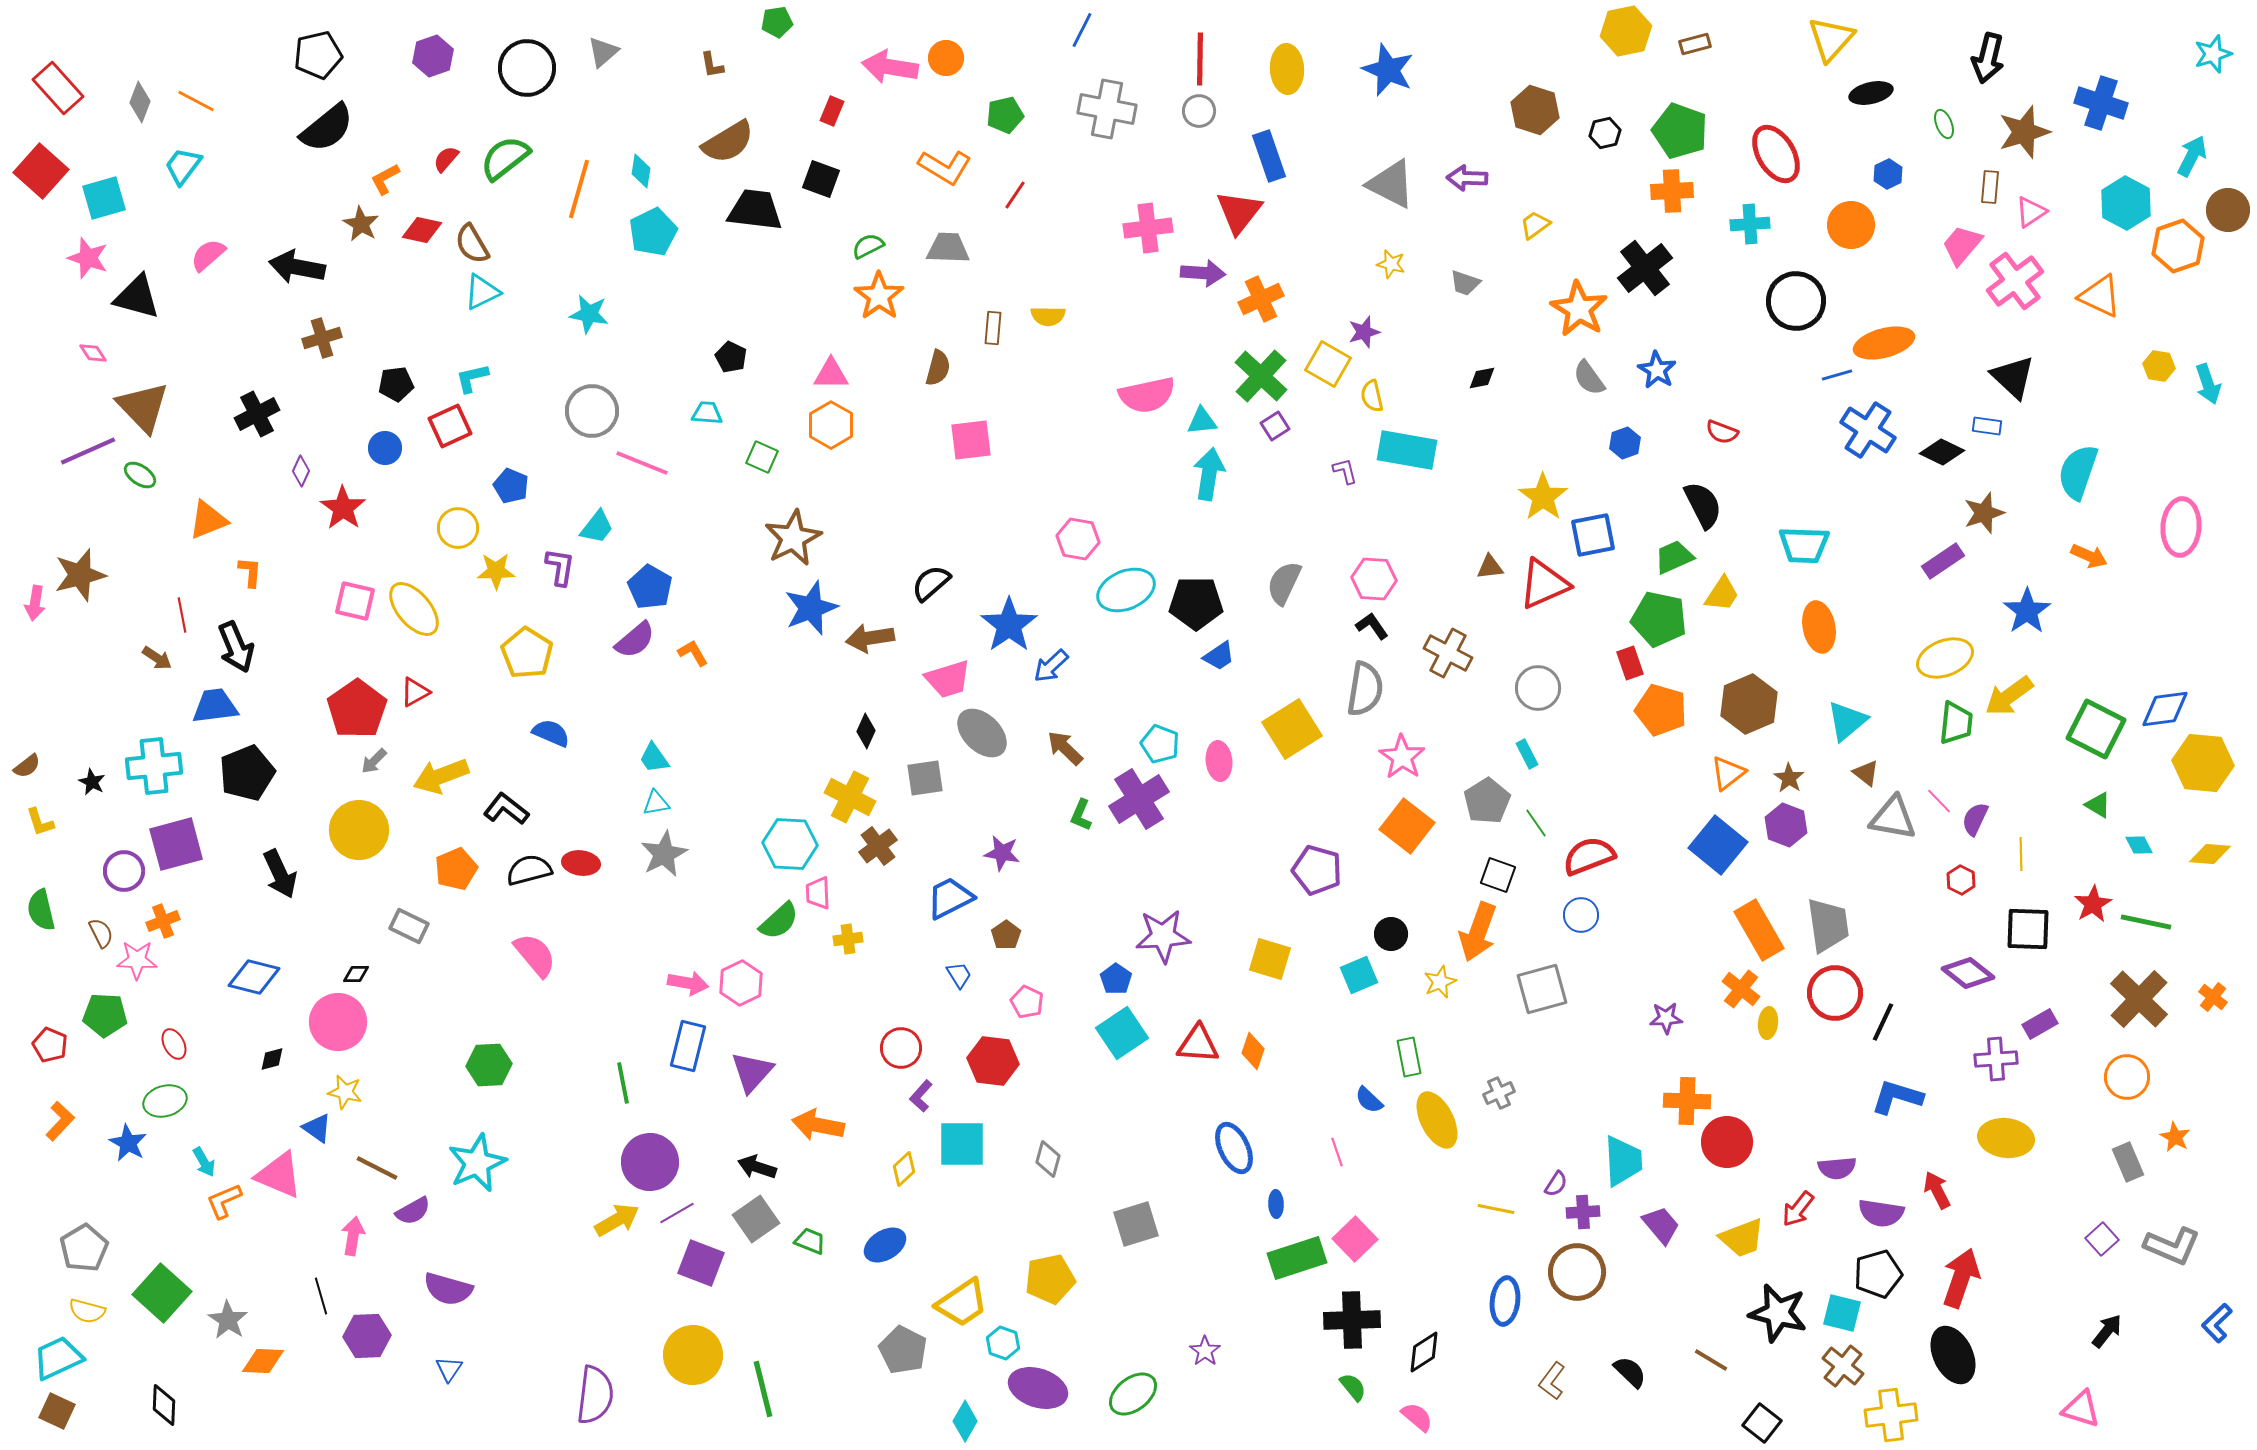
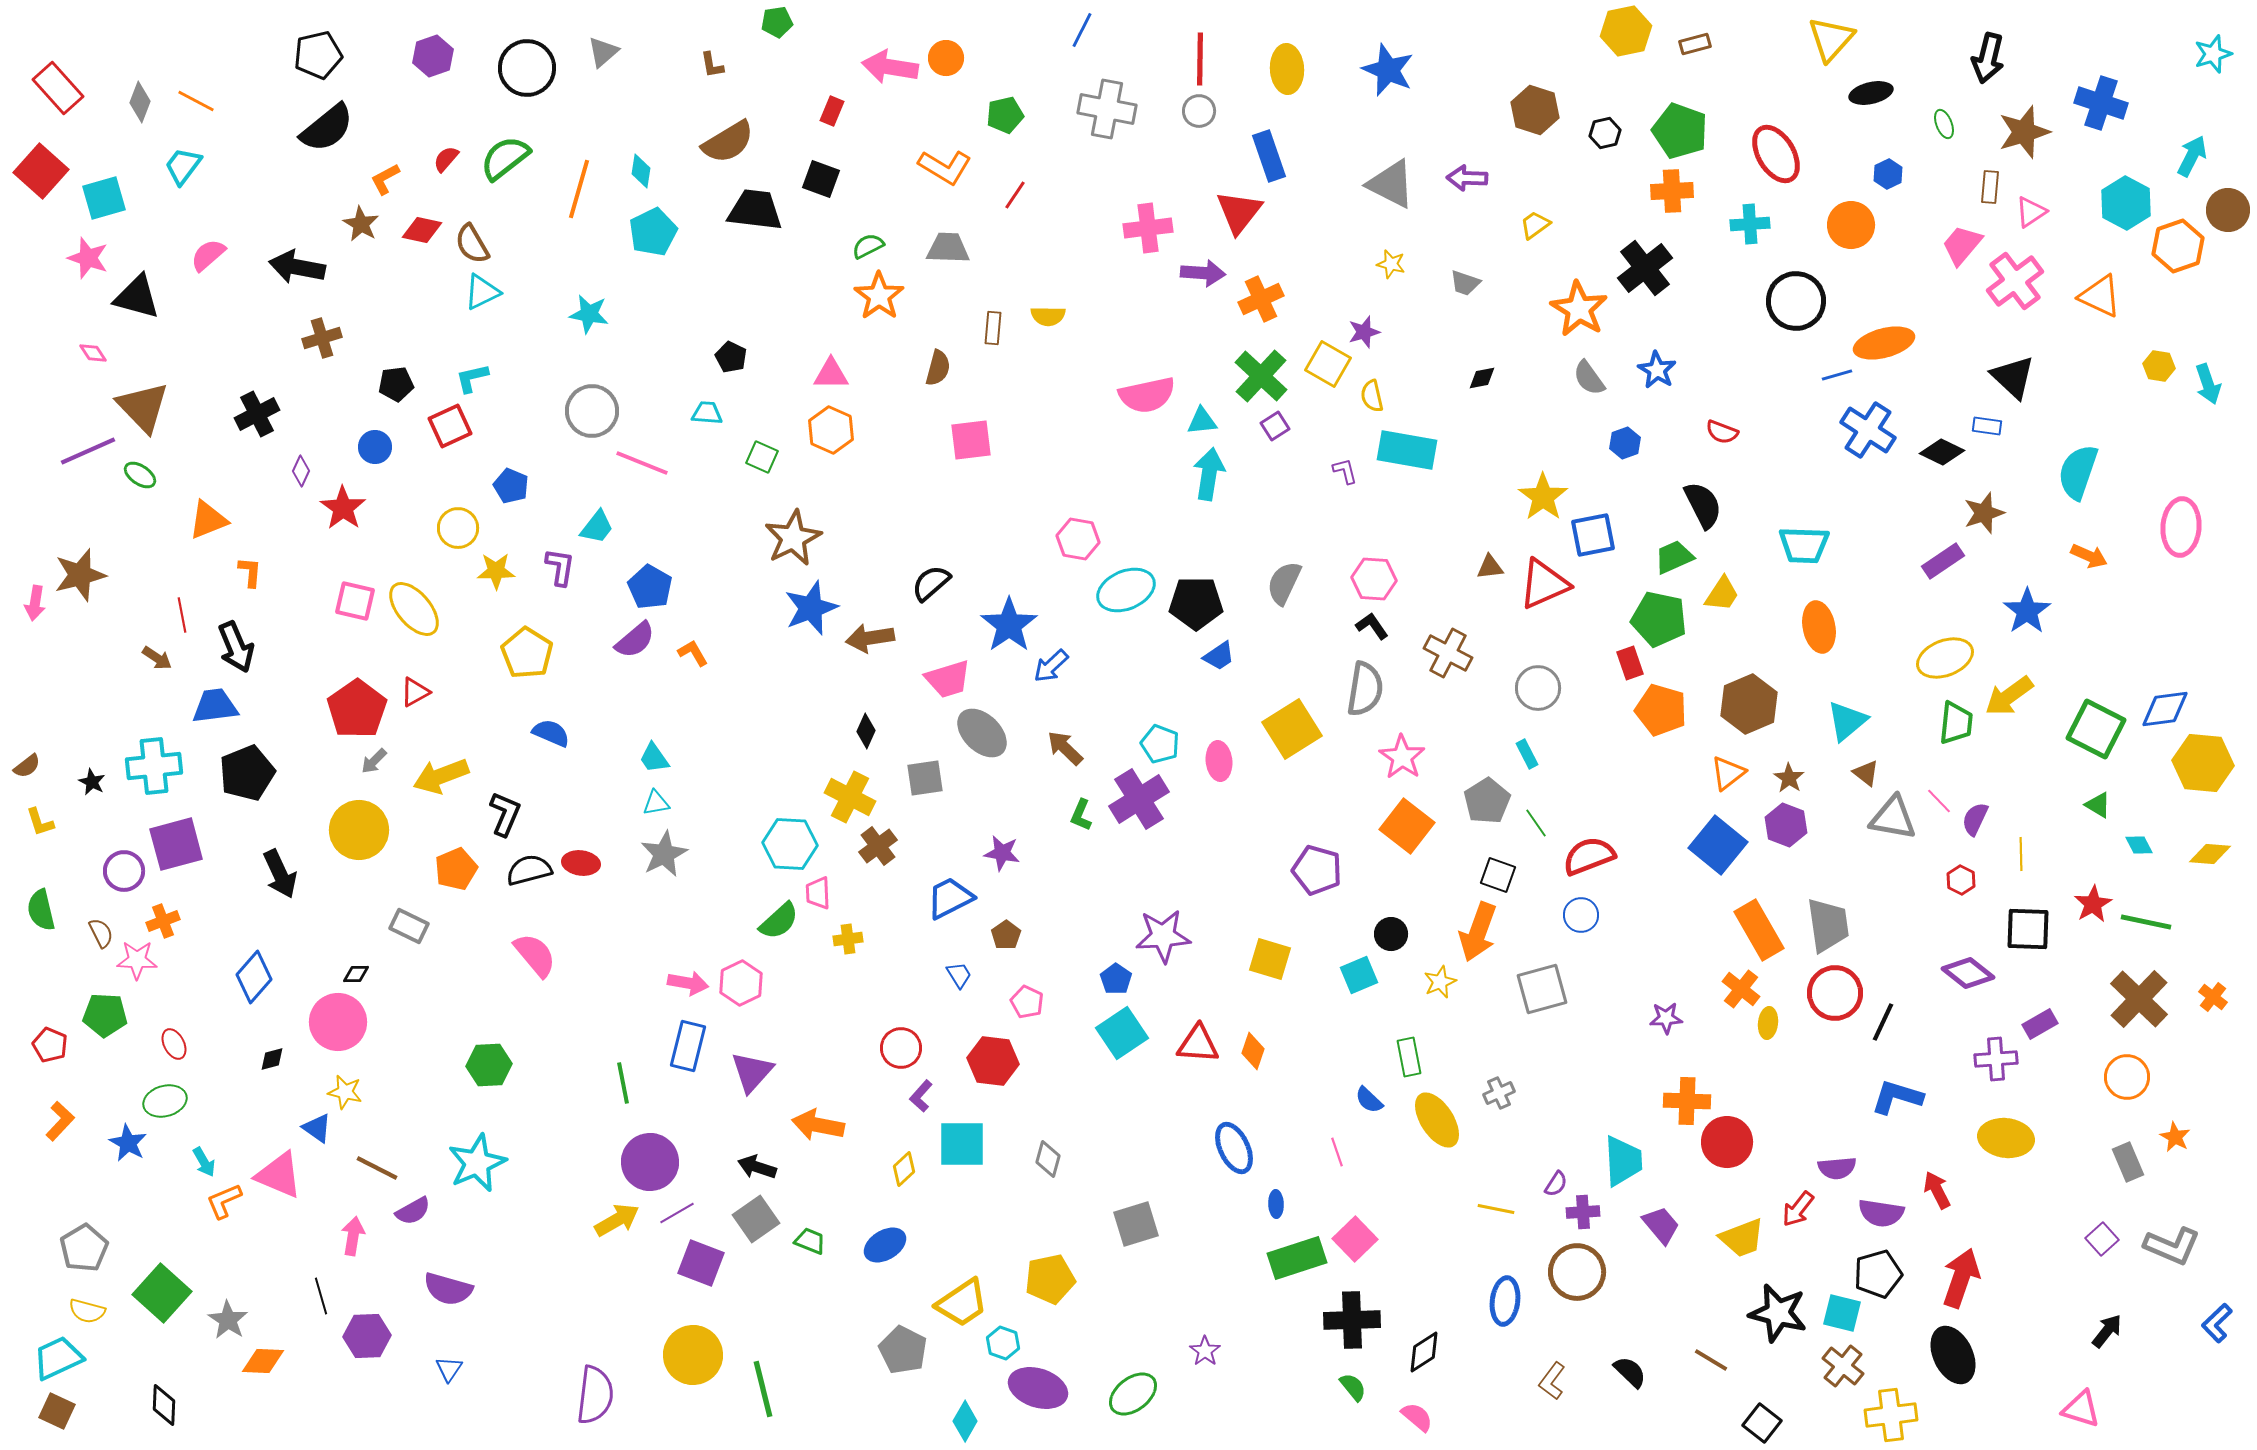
orange hexagon at (831, 425): moved 5 px down; rotated 6 degrees counterclockwise
blue circle at (385, 448): moved 10 px left, 1 px up
black L-shape at (506, 809): moved 1 px left, 5 px down; rotated 75 degrees clockwise
blue diamond at (254, 977): rotated 63 degrees counterclockwise
yellow ellipse at (1437, 1120): rotated 6 degrees counterclockwise
